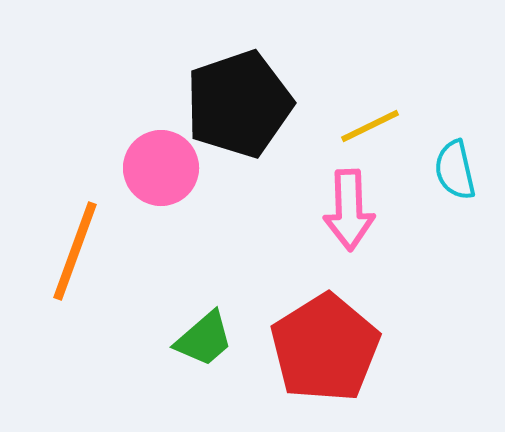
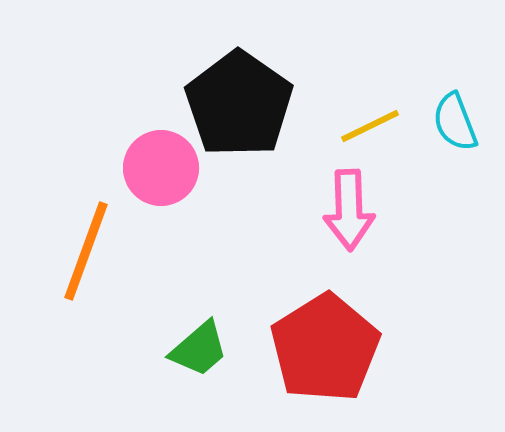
black pentagon: rotated 18 degrees counterclockwise
cyan semicircle: moved 48 px up; rotated 8 degrees counterclockwise
orange line: moved 11 px right
green trapezoid: moved 5 px left, 10 px down
